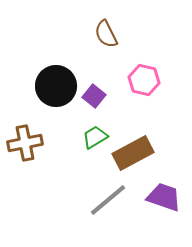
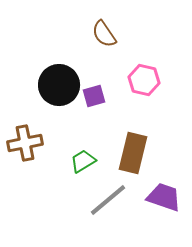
brown semicircle: moved 2 px left; rotated 8 degrees counterclockwise
black circle: moved 3 px right, 1 px up
purple square: rotated 35 degrees clockwise
green trapezoid: moved 12 px left, 24 px down
brown rectangle: rotated 48 degrees counterclockwise
